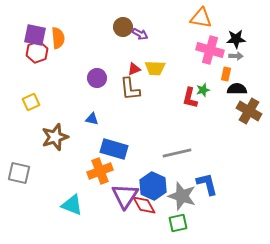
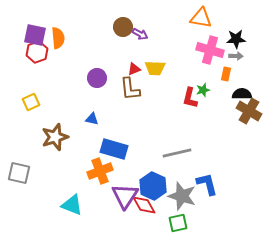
black semicircle: moved 5 px right, 5 px down
